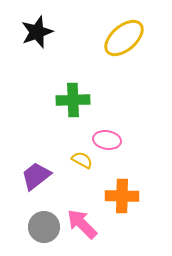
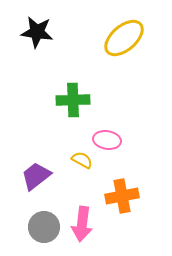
black star: rotated 28 degrees clockwise
orange cross: rotated 12 degrees counterclockwise
pink arrow: rotated 128 degrees counterclockwise
